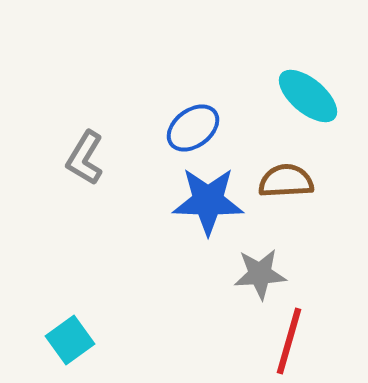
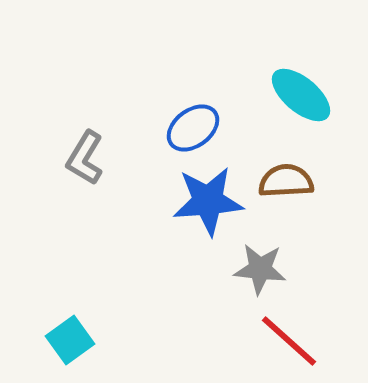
cyan ellipse: moved 7 px left, 1 px up
blue star: rotated 6 degrees counterclockwise
gray star: moved 5 px up; rotated 10 degrees clockwise
red line: rotated 64 degrees counterclockwise
